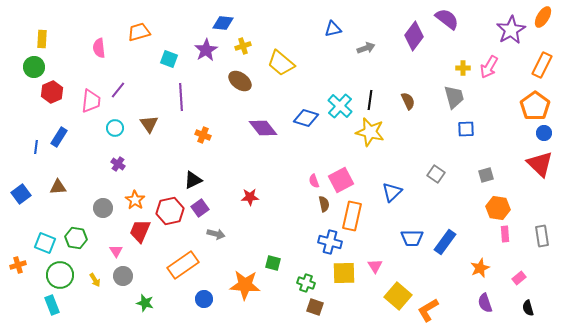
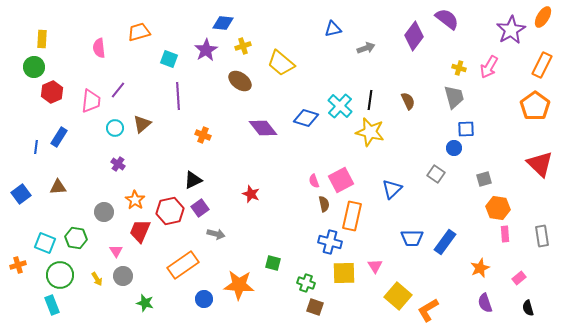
yellow cross at (463, 68): moved 4 px left; rotated 16 degrees clockwise
purple line at (181, 97): moved 3 px left, 1 px up
brown triangle at (149, 124): moved 7 px left; rotated 24 degrees clockwise
blue circle at (544, 133): moved 90 px left, 15 px down
gray square at (486, 175): moved 2 px left, 4 px down
blue triangle at (392, 192): moved 3 px up
red star at (250, 197): moved 1 px right, 3 px up; rotated 24 degrees clockwise
gray circle at (103, 208): moved 1 px right, 4 px down
yellow arrow at (95, 280): moved 2 px right, 1 px up
orange star at (245, 285): moved 6 px left
